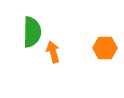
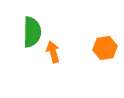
orange hexagon: rotated 10 degrees counterclockwise
